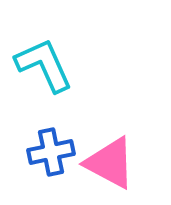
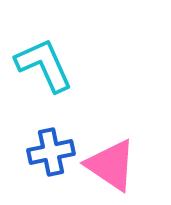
pink triangle: moved 1 px right, 2 px down; rotated 6 degrees clockwise
